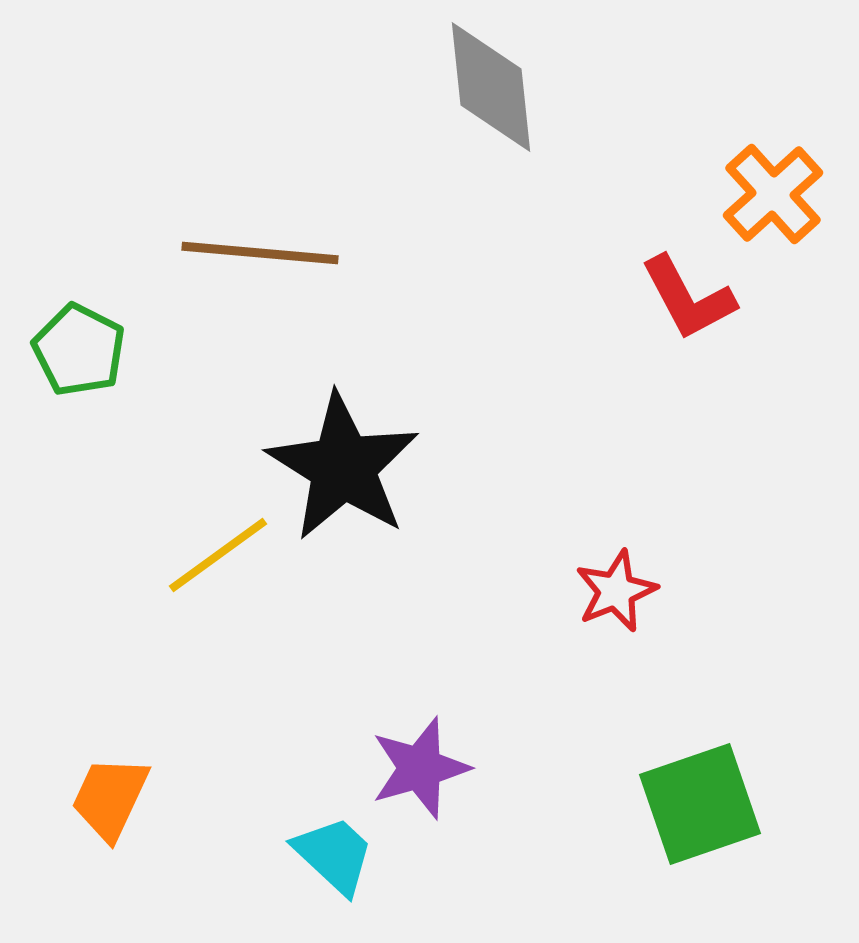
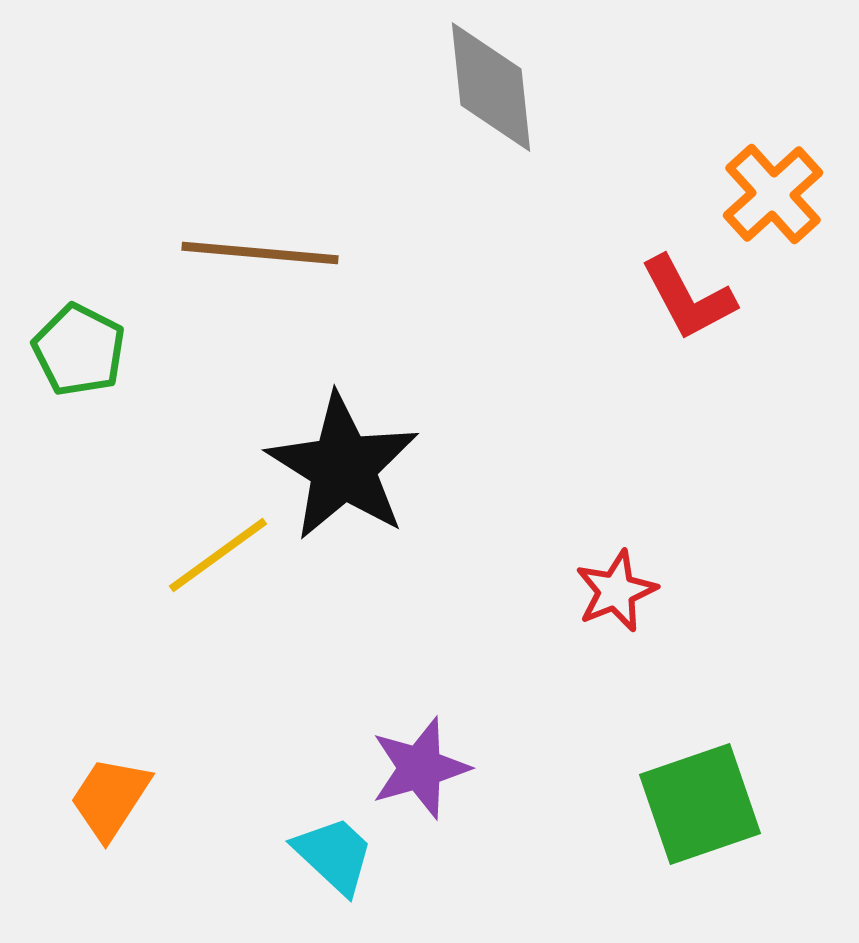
orange trapezoid: rotated 8 degrees clockwise
